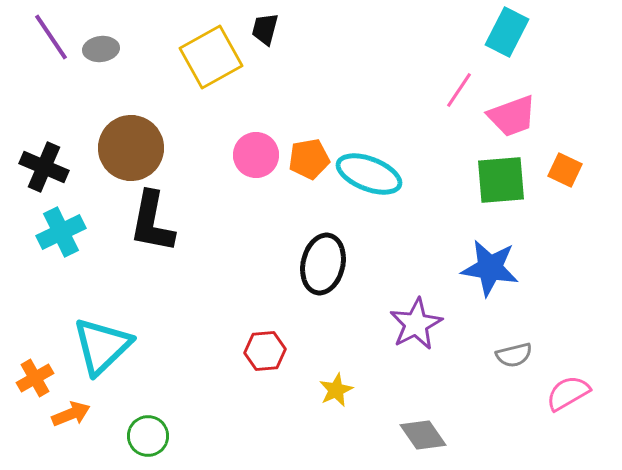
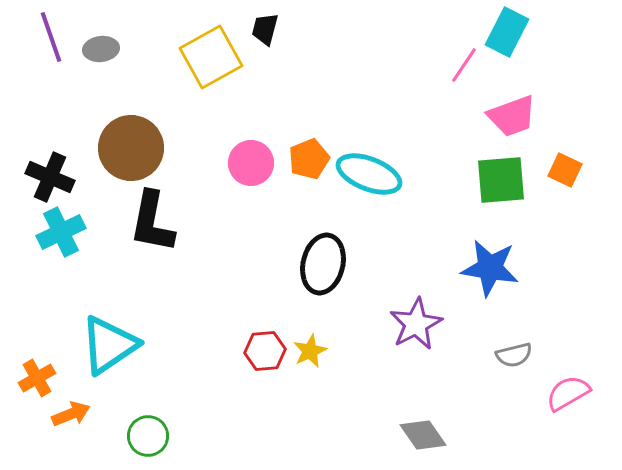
purple line: rotated 15 degrees clockwise
pink line: moved 5 px right, 25 px up
pink circle: moved 5 px left, 8 px down
orange pentagon: rotated 12 degrees counterclockwise
black cross: moved 6 px right, 10 px down
cyan triangle: moved 7 px right, 1 px up; rotated 10 degrees clockwise
orange cross: moved 2 px right
yellow star: moved 26 px left, 39 px up
